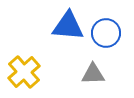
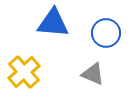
blue triangle: moved 15 px left, 3 px up
gray triangle: rotated 25 degrees clockwise
